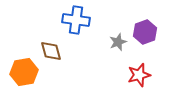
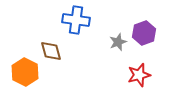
purple hexagon: moved 1 px left, 1 px down
orange hexagon: moved 1 px right; rotated 24 degrees counterclockwise
